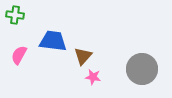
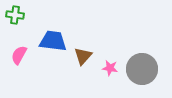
pink star: moved 17 px right, 9 px up
